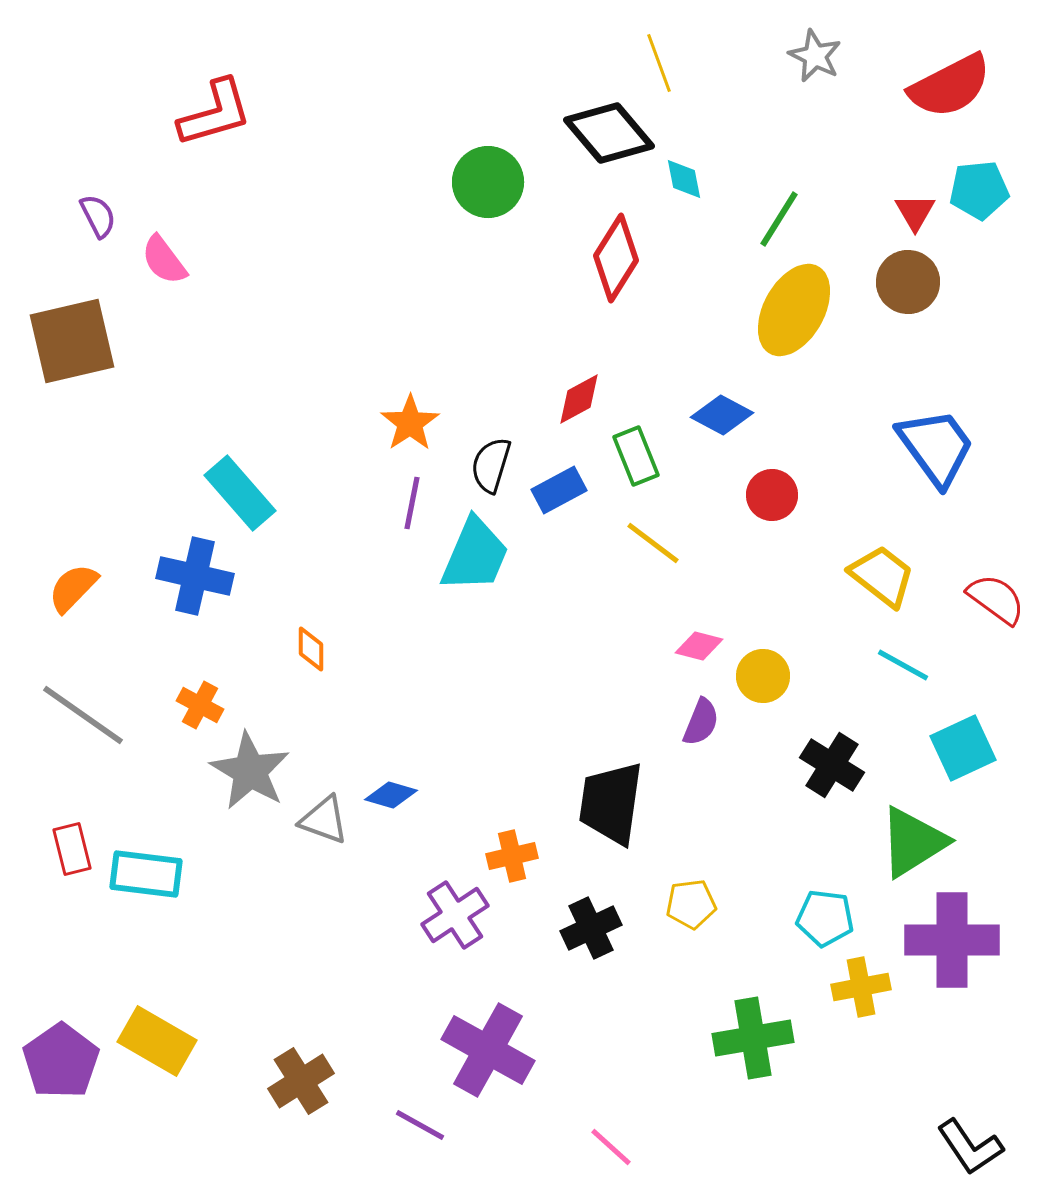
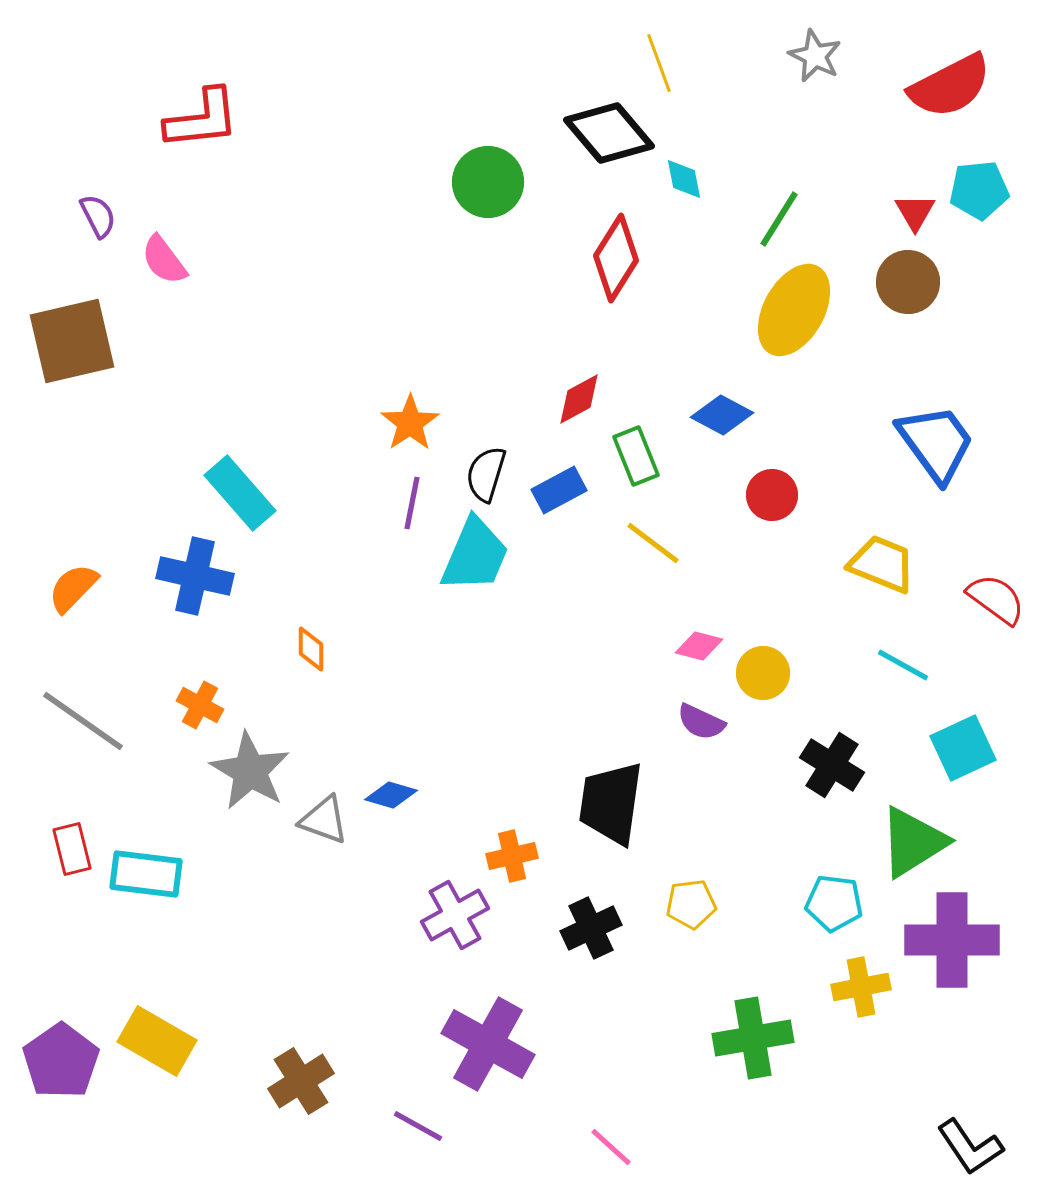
red L-shape at (215, 113): moved 13 px left, 6 px down; rotated 10 degrees clockwise
blue trapezoid at (936, 447): moved 4 px up
black semicircle at (491, 465): moved 5 px left, 9 px down
yellow trapezoid at (882, 576): moved 12 px up; rotated 16 degrees counterclockwise
yellow circle at (763, 676): moved 3 px up
gray line at (83, 715): moved 6 px down
purple semicircle at (701, 722): rotated 93 degrees clockwise
purple cross at (455, 915): rotated 4 degrees clockwise
cyan pentagon at (825, 918): moved 9 px right, 15 px up
purple cross at (488, 1050): moved 6 px up
purple line at (420, 1125): moved 2 px left, 1 px down
